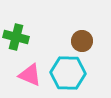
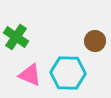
green cross: rotated 20 degrees clockwise
brown circle: moved 13 px right
